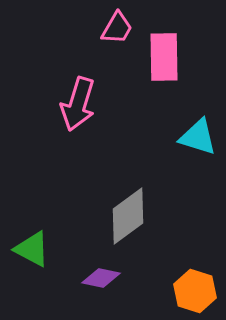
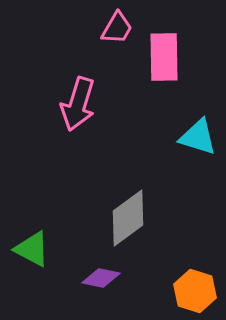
gray diamond: moved 2 px down
